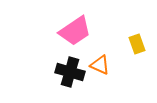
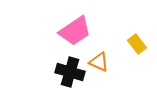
yellow rectangle: rotated 18 degrees counterclockwise
orange triangle: moved 1 px left, 3 px up
